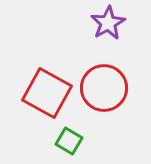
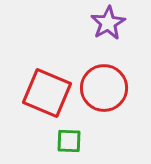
red square: rotated 6 degrees counterclockwise
green square: rotated 28 degrees counterclockwise
